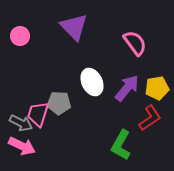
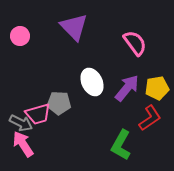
pink trapezoid: rotated 124 degrees counterclockwise
pink arrow: moved 1 px right, 2 px up; rotated 148 degrees counterclockwise
